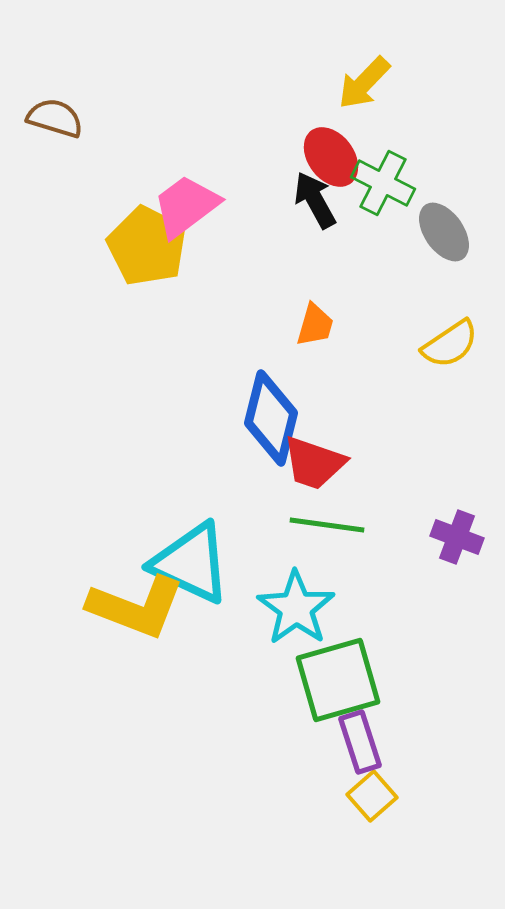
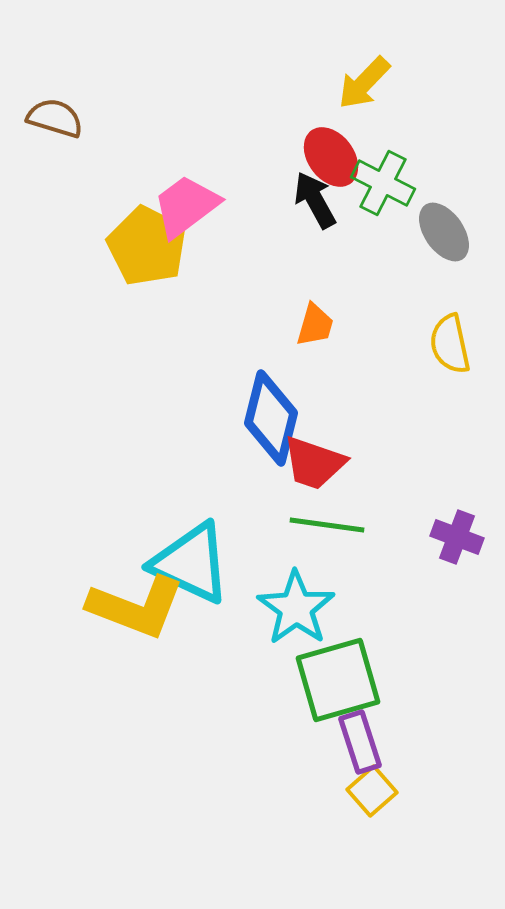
yellow semicircle: rotated 112 degrees clockwise
yellow square: moved 5 px up
